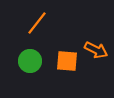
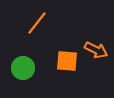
green circle: moved 7 px left, 7 px down
